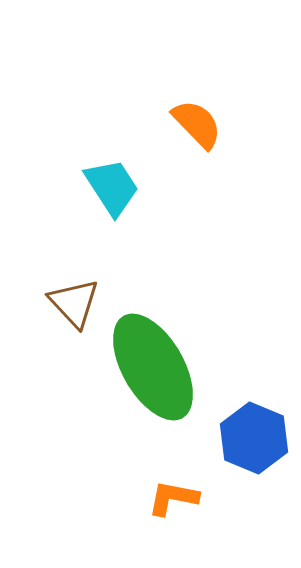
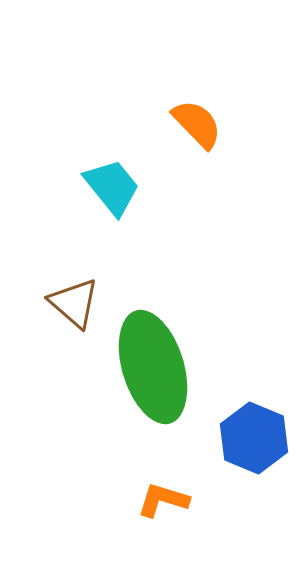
cyan trapezoid: rotated 6 degrees counterclockwise
brown triangle: rotated 6 degrees counterclockwise
green ellipse: rotated 13 degrees clockwise
orange L-shape: moved 10 px left, 2 px down; rotated 6 degrees clockwise
